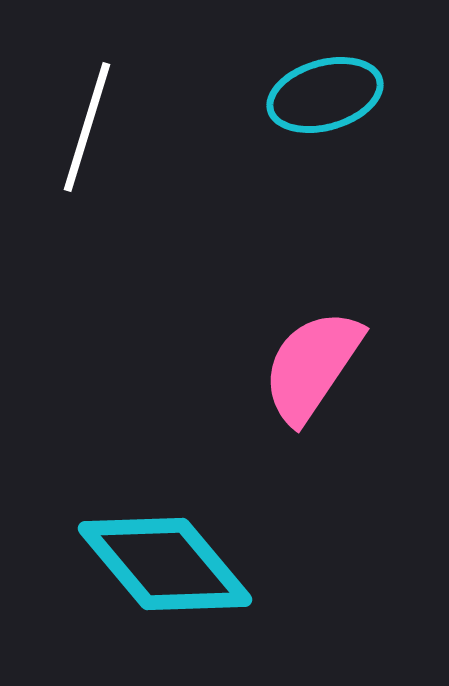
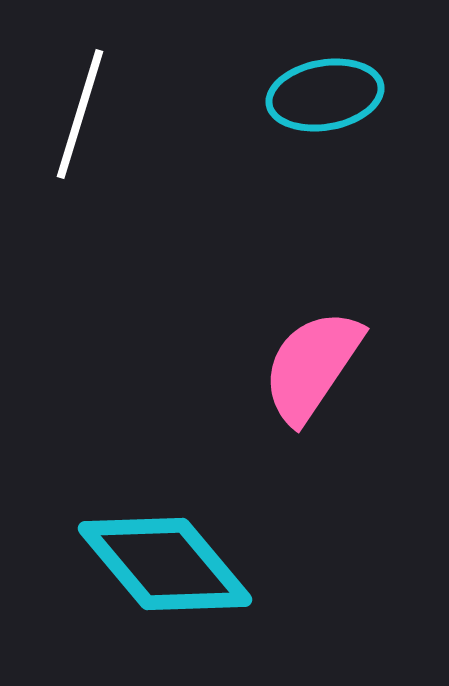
cyan ellipse: rotated 6 degrees clockwise
white line: moved 7 px left, 13 px up
